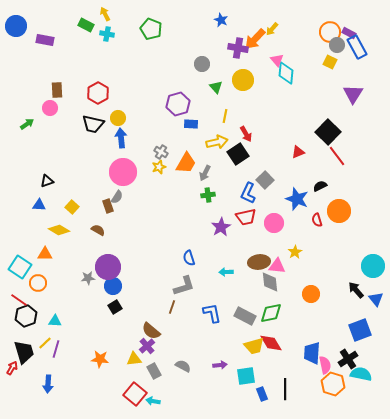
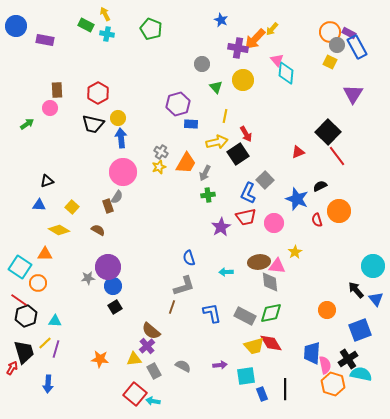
orange circle at (311, 294): moved 16 px right, 16 px down
